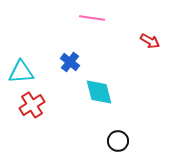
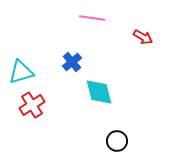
red arrow: moved 7 px left, 4 px up
blue cross: moved 2 px right; rotated 12 degrees clockwise
cyan triangle: rotated 12 degrees counterclockwise
black circle: moved 1 px left
